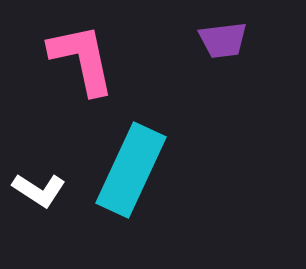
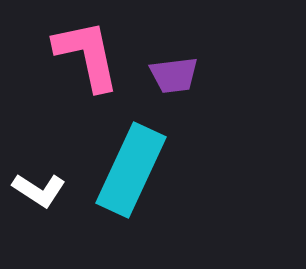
purple trapezoid: moved 49 px left, 35 px down
pink L-shape: moved 5 px right, 4 px up
